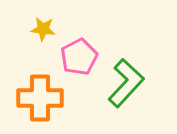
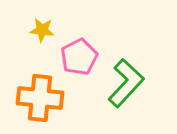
yellow star: moved 1 px left, 1 px down
orange cross: rotated 6 degrees clockwise
